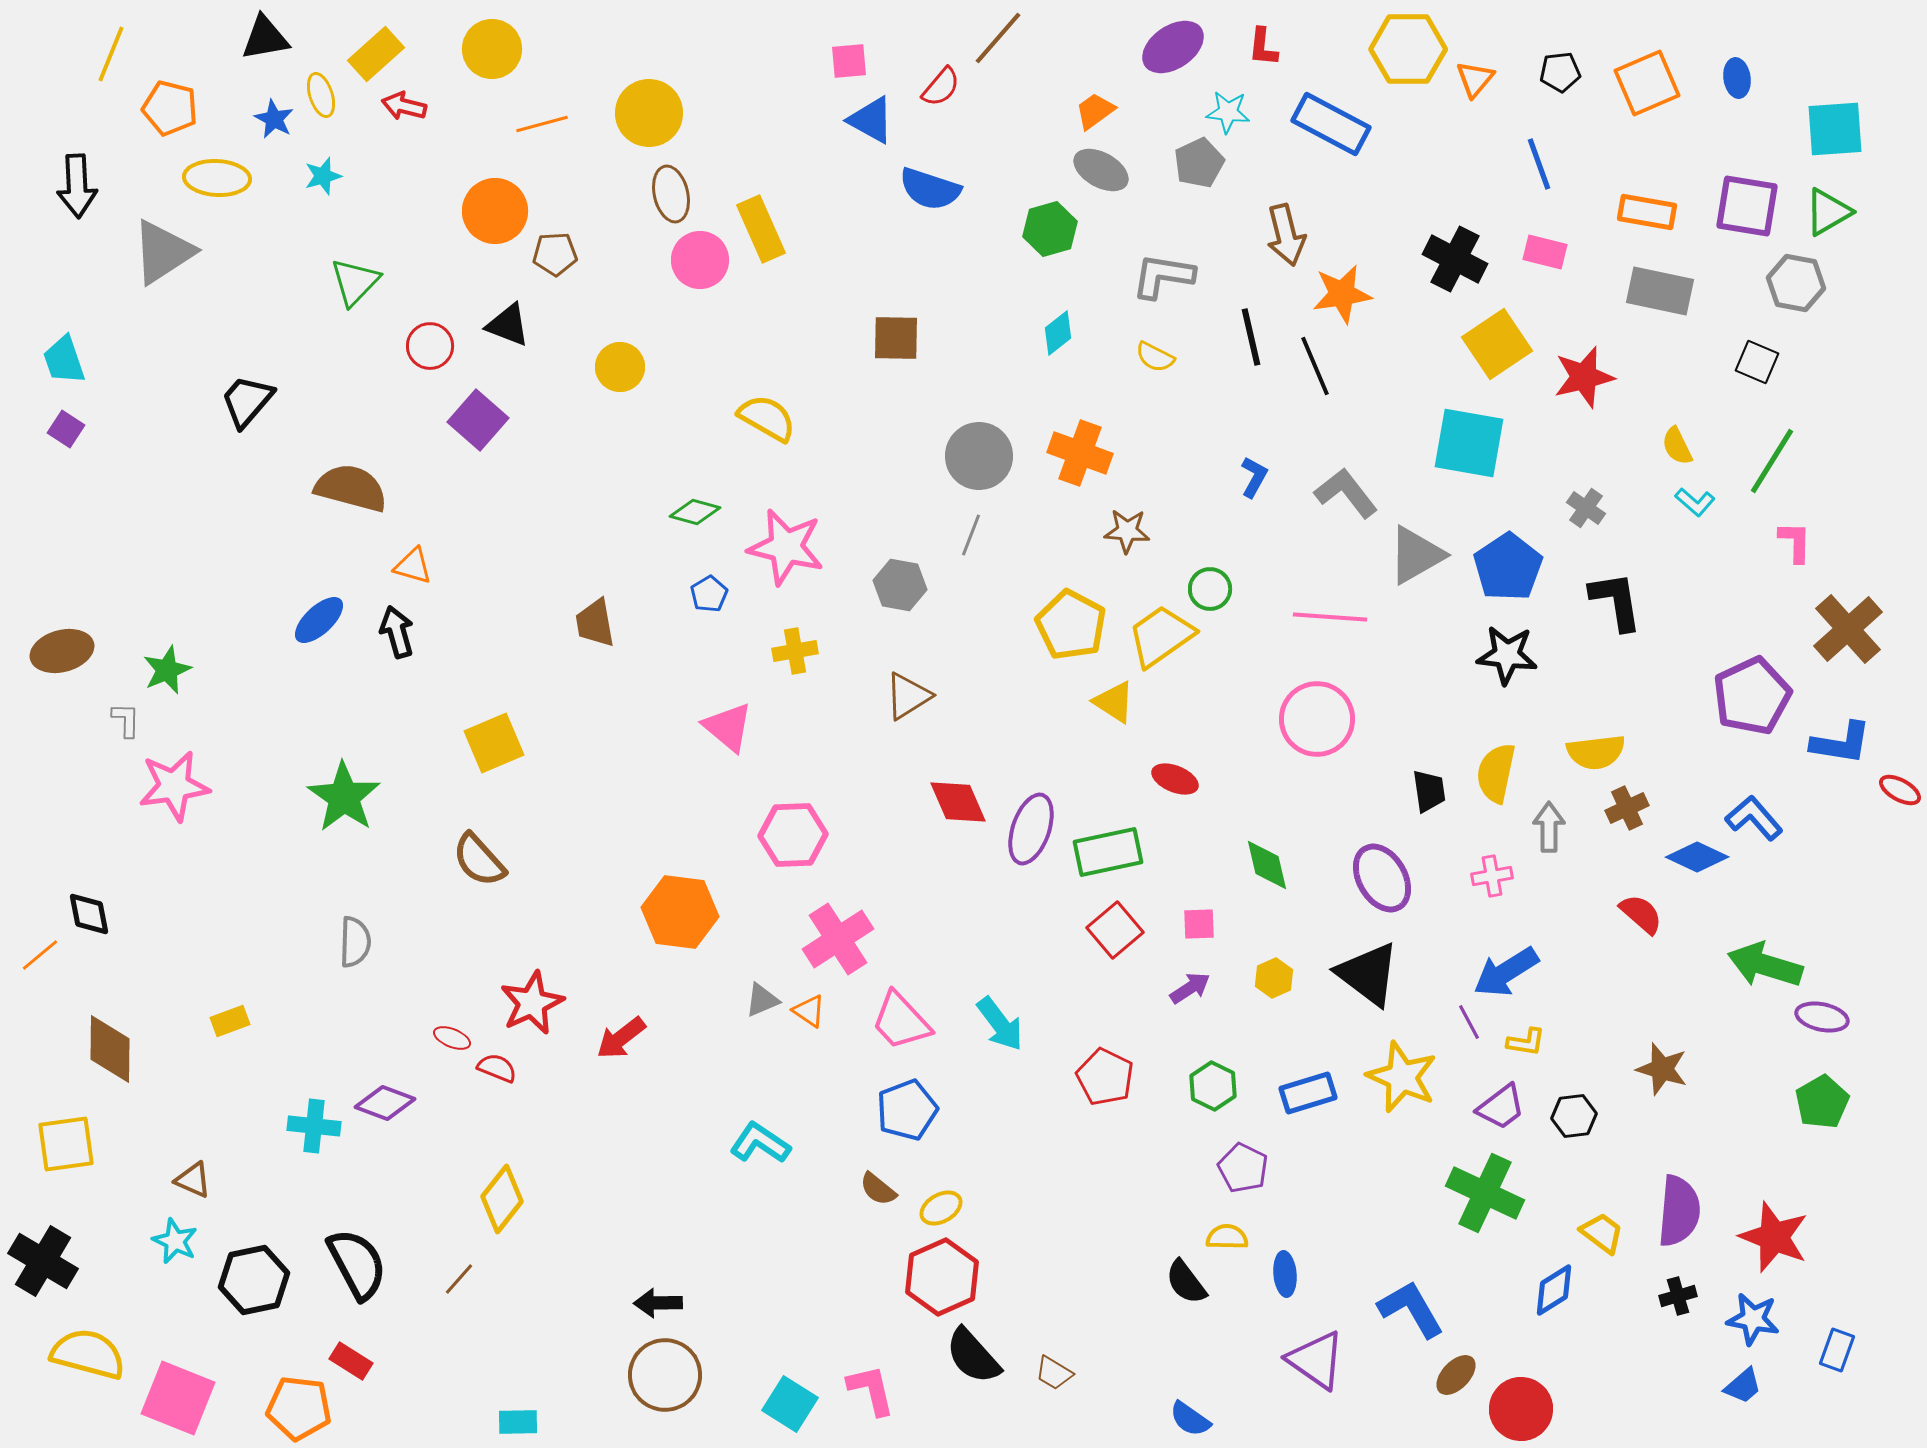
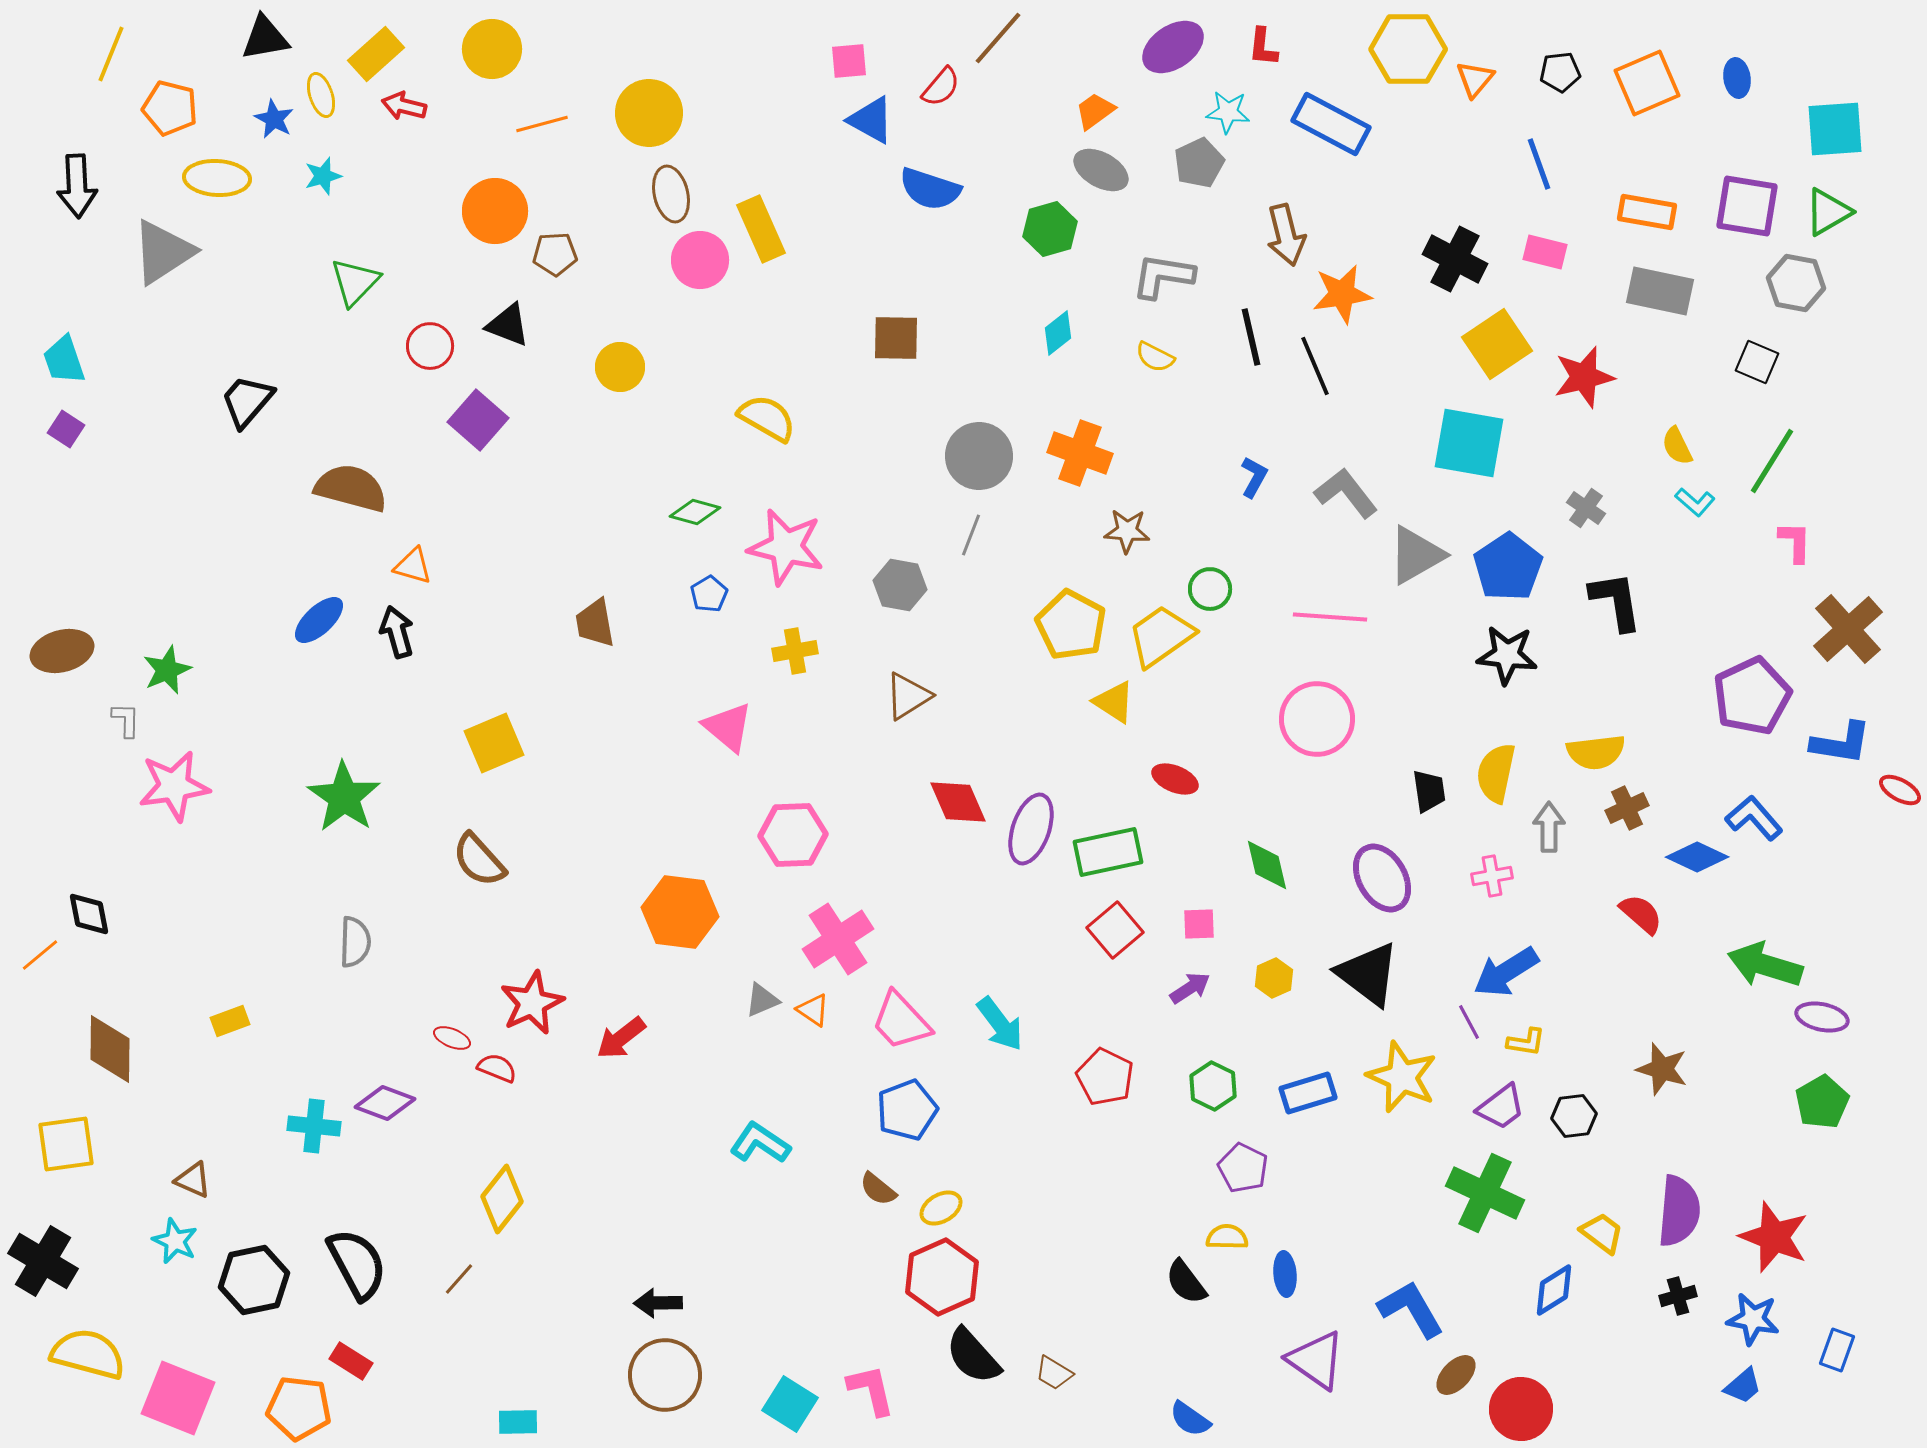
orange triangle at (809, 1011): moved 4 px right, 1 px up
